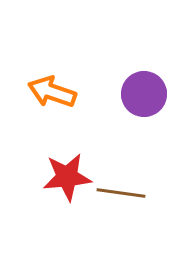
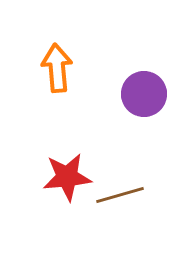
orange arrow: moved 5 px right, 24 px up; rotated 66 degrees clockwise
brown line: moved 1 px left, 2 px down; rotated 24 degrees counterclockwise
